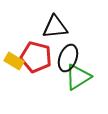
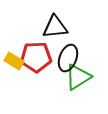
red pentagon: rotated 16 degrees counterclockwise
